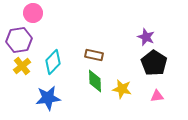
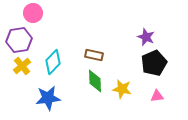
black pentagon: rotated 15 degrees clockwise
